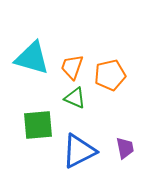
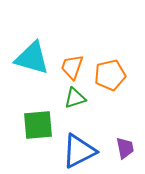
green triangle: rotated 40 degrees counterclockwise
